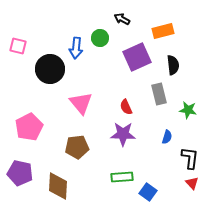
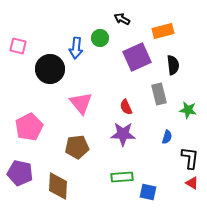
red triangle: rotated 16 degrees counterclockwise
blue square: rotated 24 degrees counterclockwise
